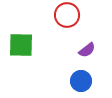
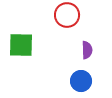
purple semicircle: rotated 54 degrees counterclockwise
